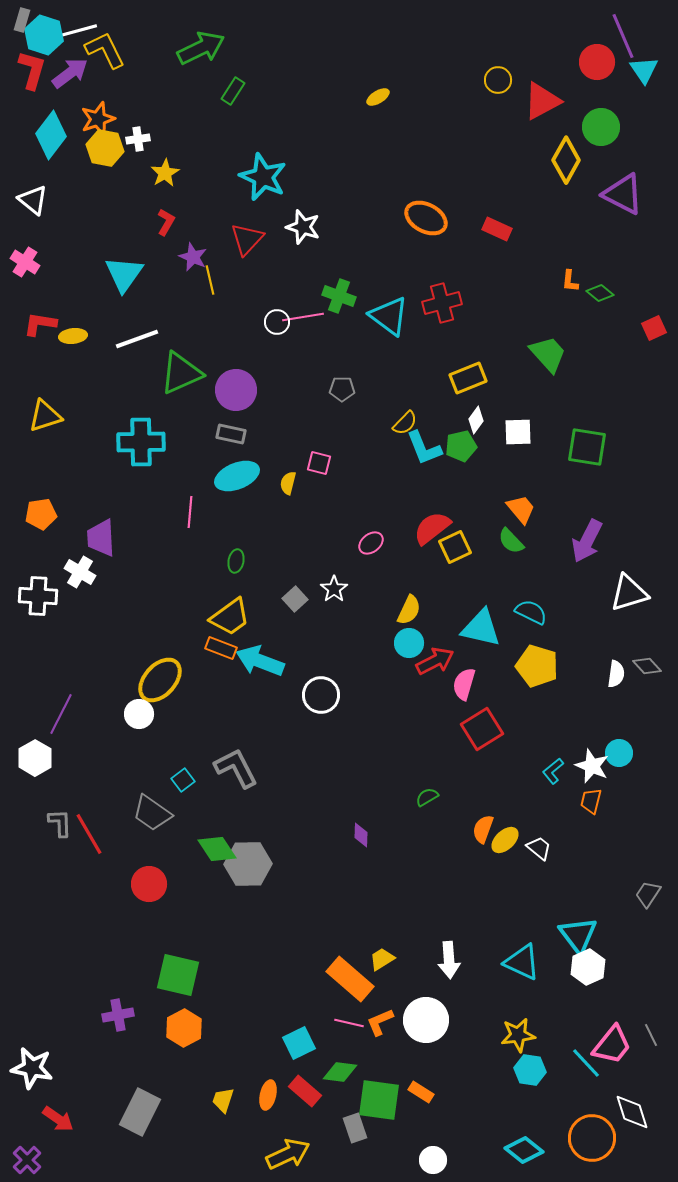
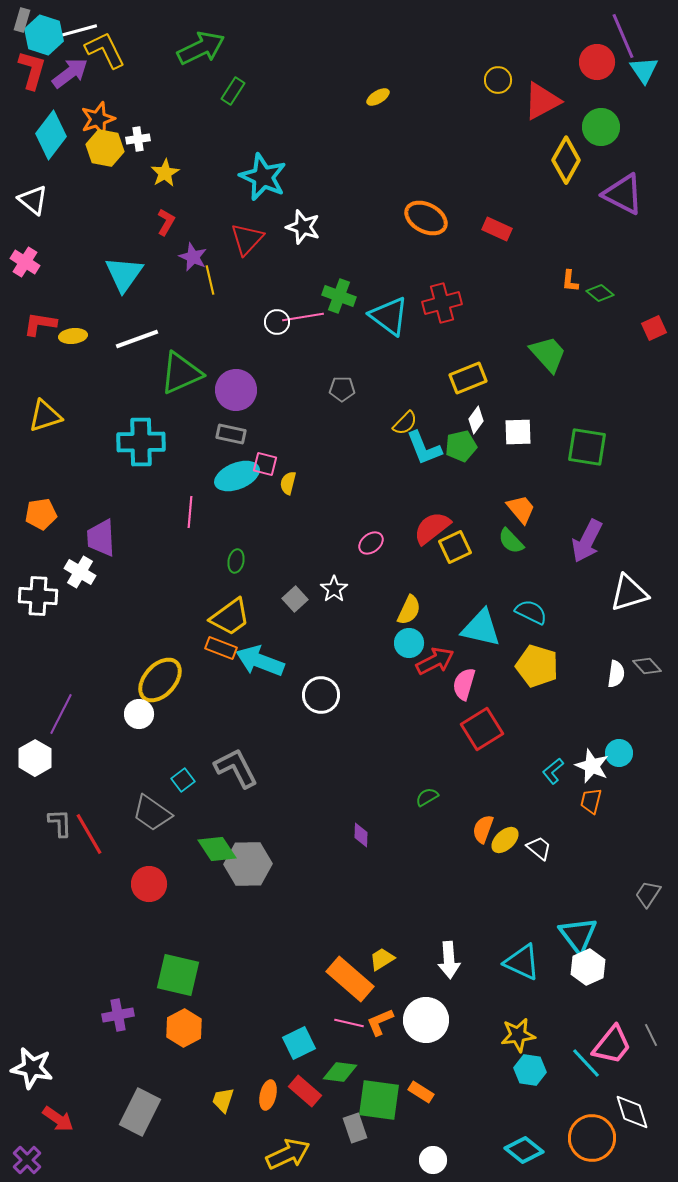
pink square at (319, 463): moved 54 px left, 1 px down
